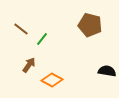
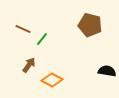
brown line: moved 2 px right; rotated 14 degrees counterclockwise
